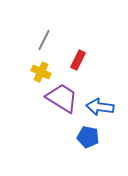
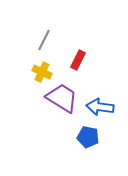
yellow cross: moved 1 px right
